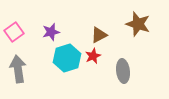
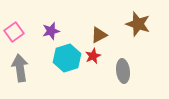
purple star: moved 1 px up
gray arrow: moved 2 px right, 1 px up
